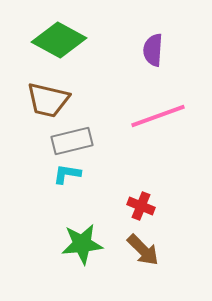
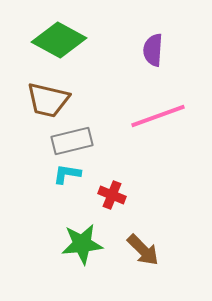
red cross: moved 29 px left, 11 px up
